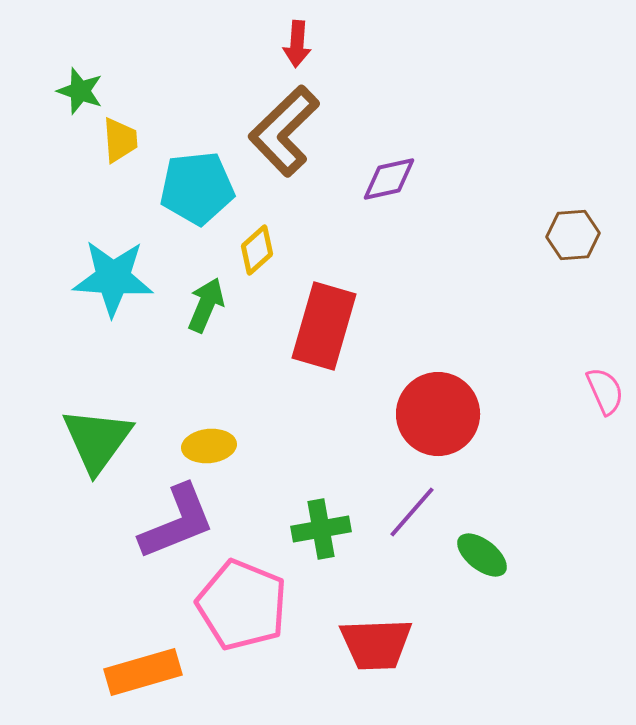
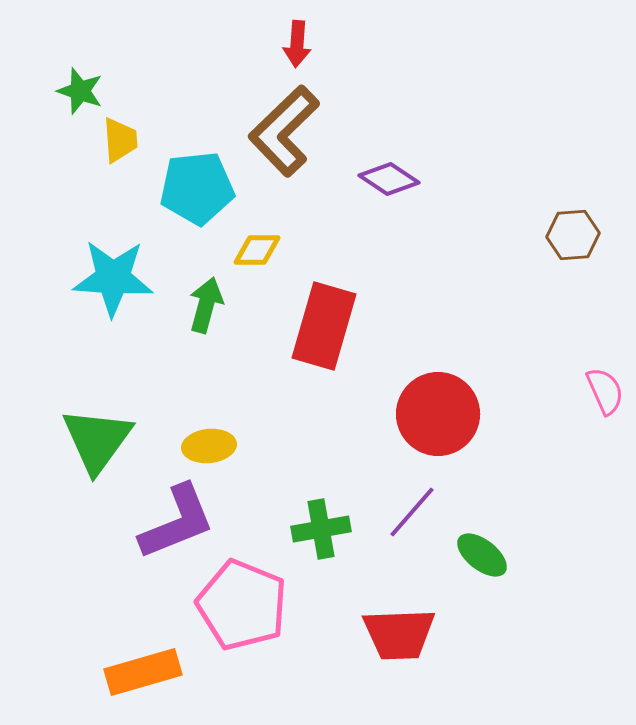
purple diamond: rotated 46 degrees clockwise
yellow diamond: rotated 42 degrees clockwise
green arrow: rotated 8 degrees counterclockwise
red trapezoid: moved 23 px right, 10 px up
